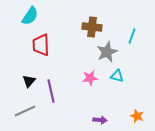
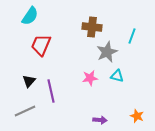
red trapezoid: rotated 25 degrees clockwise
